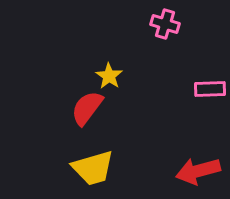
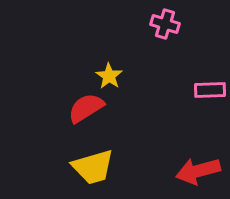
pink rectangle: moved 1 px down
red semicircle: moved 1 px left; rotated 21 degrees clockwise
yellow trapezoid: moved 1 px up
